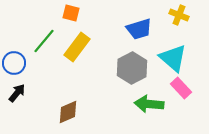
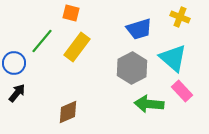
yellow cross: moved 1 px right, 2 px down
green line: moved 2 px left
pink rectangle: moved 1 px right, 3 px down
